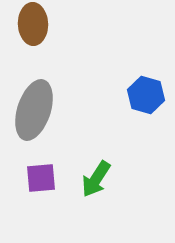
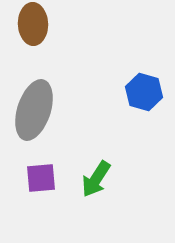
blue hexagon: moved 2 px left, 3 px up
